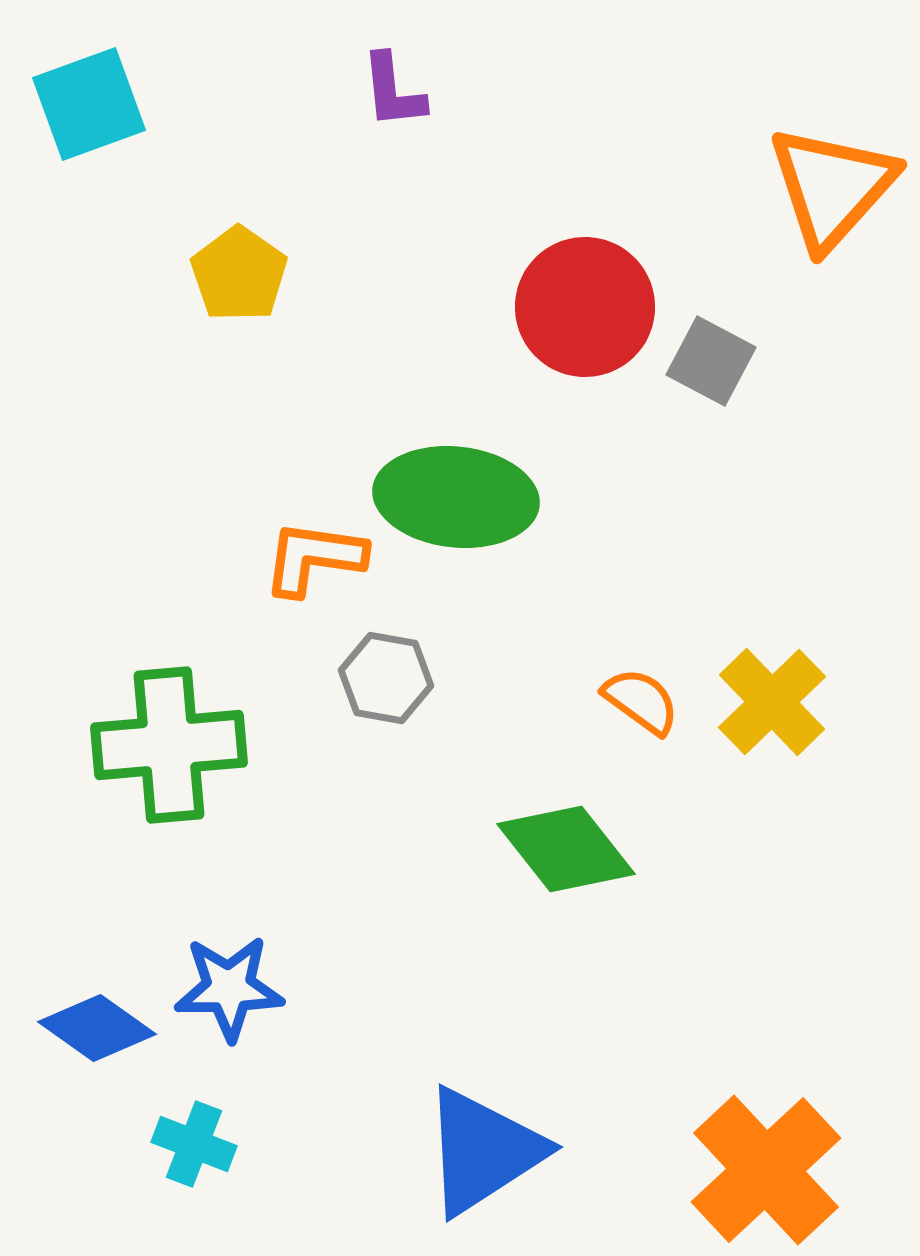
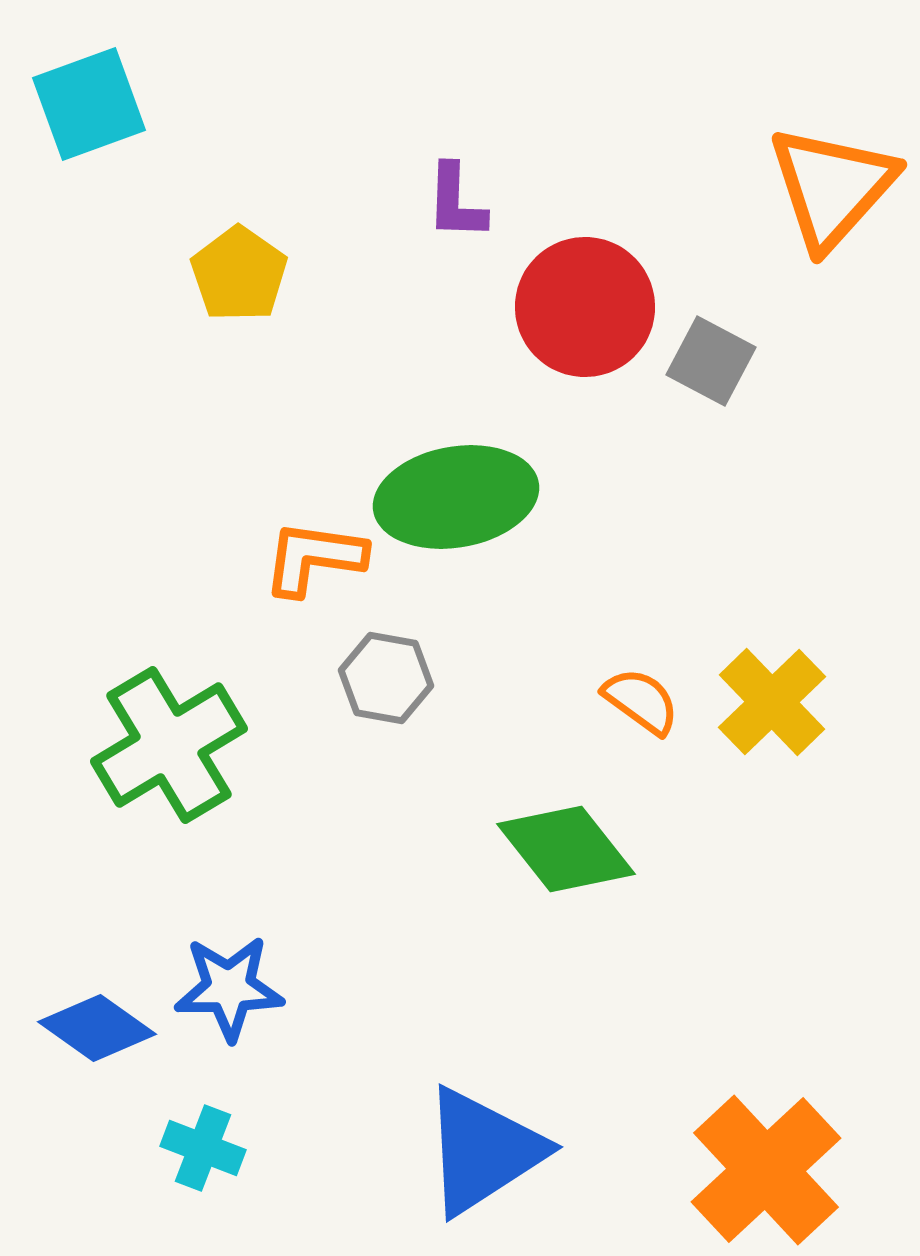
purple L-shape: moved 63 px right, 111 px down; rotated 8 degrees clockwise
green ellipse: rotated 16 degrees counterclockwise
green cross: rotated 26 degrees counterclockwise
cyan cross: moved 9 px right, 4 px down
